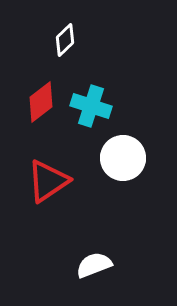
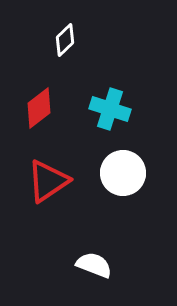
red diamond: moved 2 px left, 6 px down
cyan cross: moved 19 px right, 3 px down
white circle: moved 15 px down
white semicircle: rotated 42 degrees clockwise
